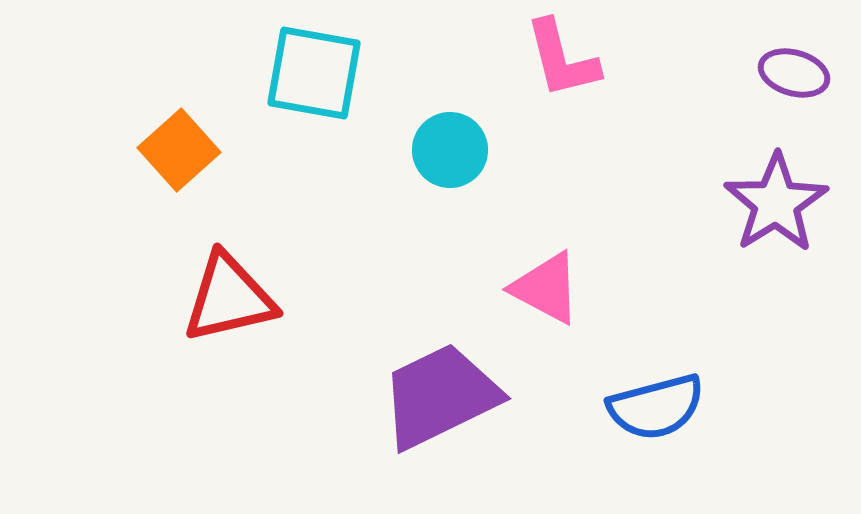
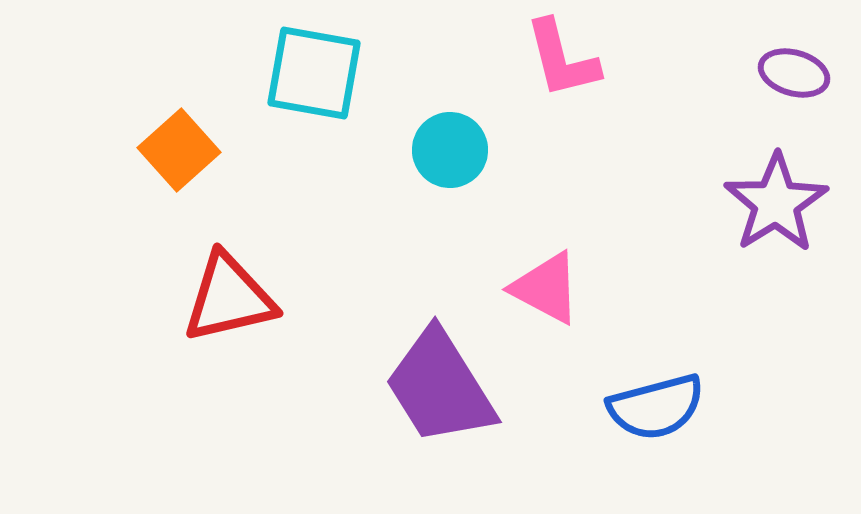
purple trapezoid: moved 9 px up; rotated 96 degrees counterclockwise
